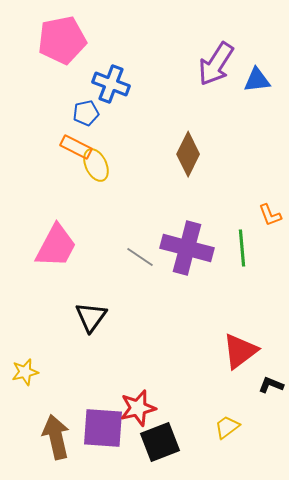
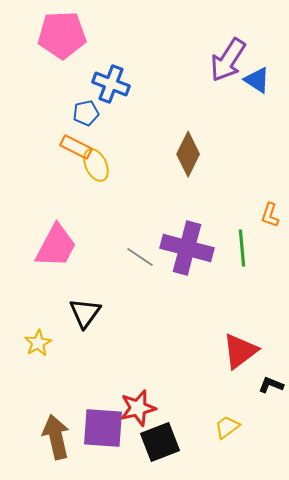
pink pentagon: moved 5 px up; rotated 9 degrees clockwise
purple arrow: moved 12 px right, 4 px up
blue triangle: rotated 40 degrees clockwise
orange L-shape: rotated 40 degrees clockwise
black triangle: moved 6 px left, 4 px up
yellow star: moved 13 px right, 29 px up; rotated 16 degrees counterclockwise
